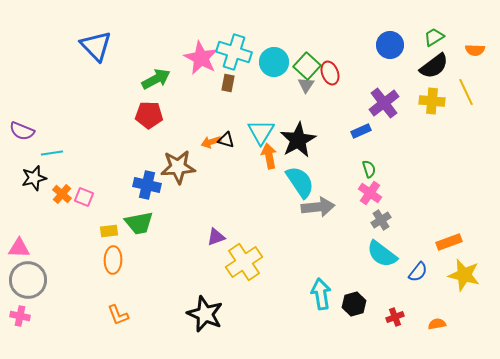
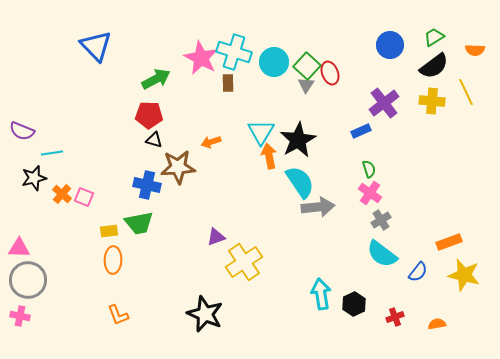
brown rectangle at (228, 83): rotated 12 degrees counterclockwise
black triangle at (226, 140): moved 72 px left
black hexagon at (354, 304): rotated 10 degrees counterclockwise
